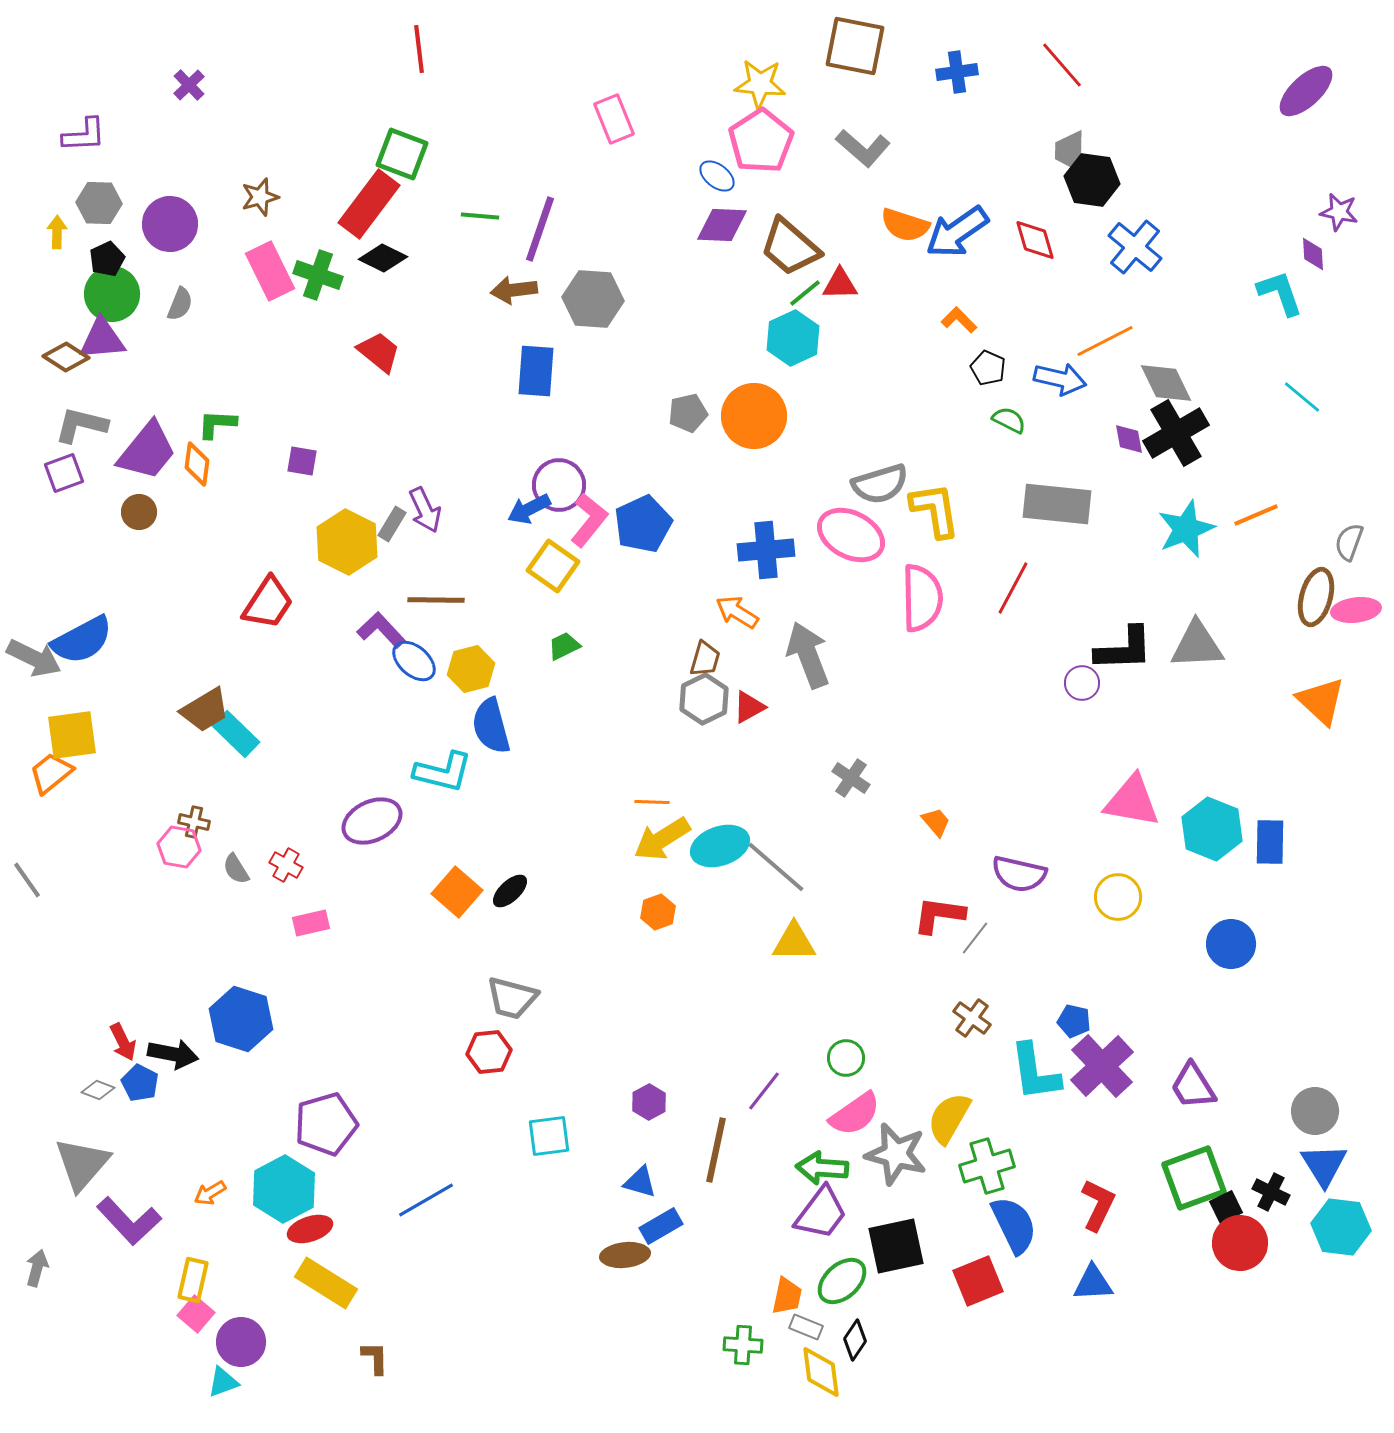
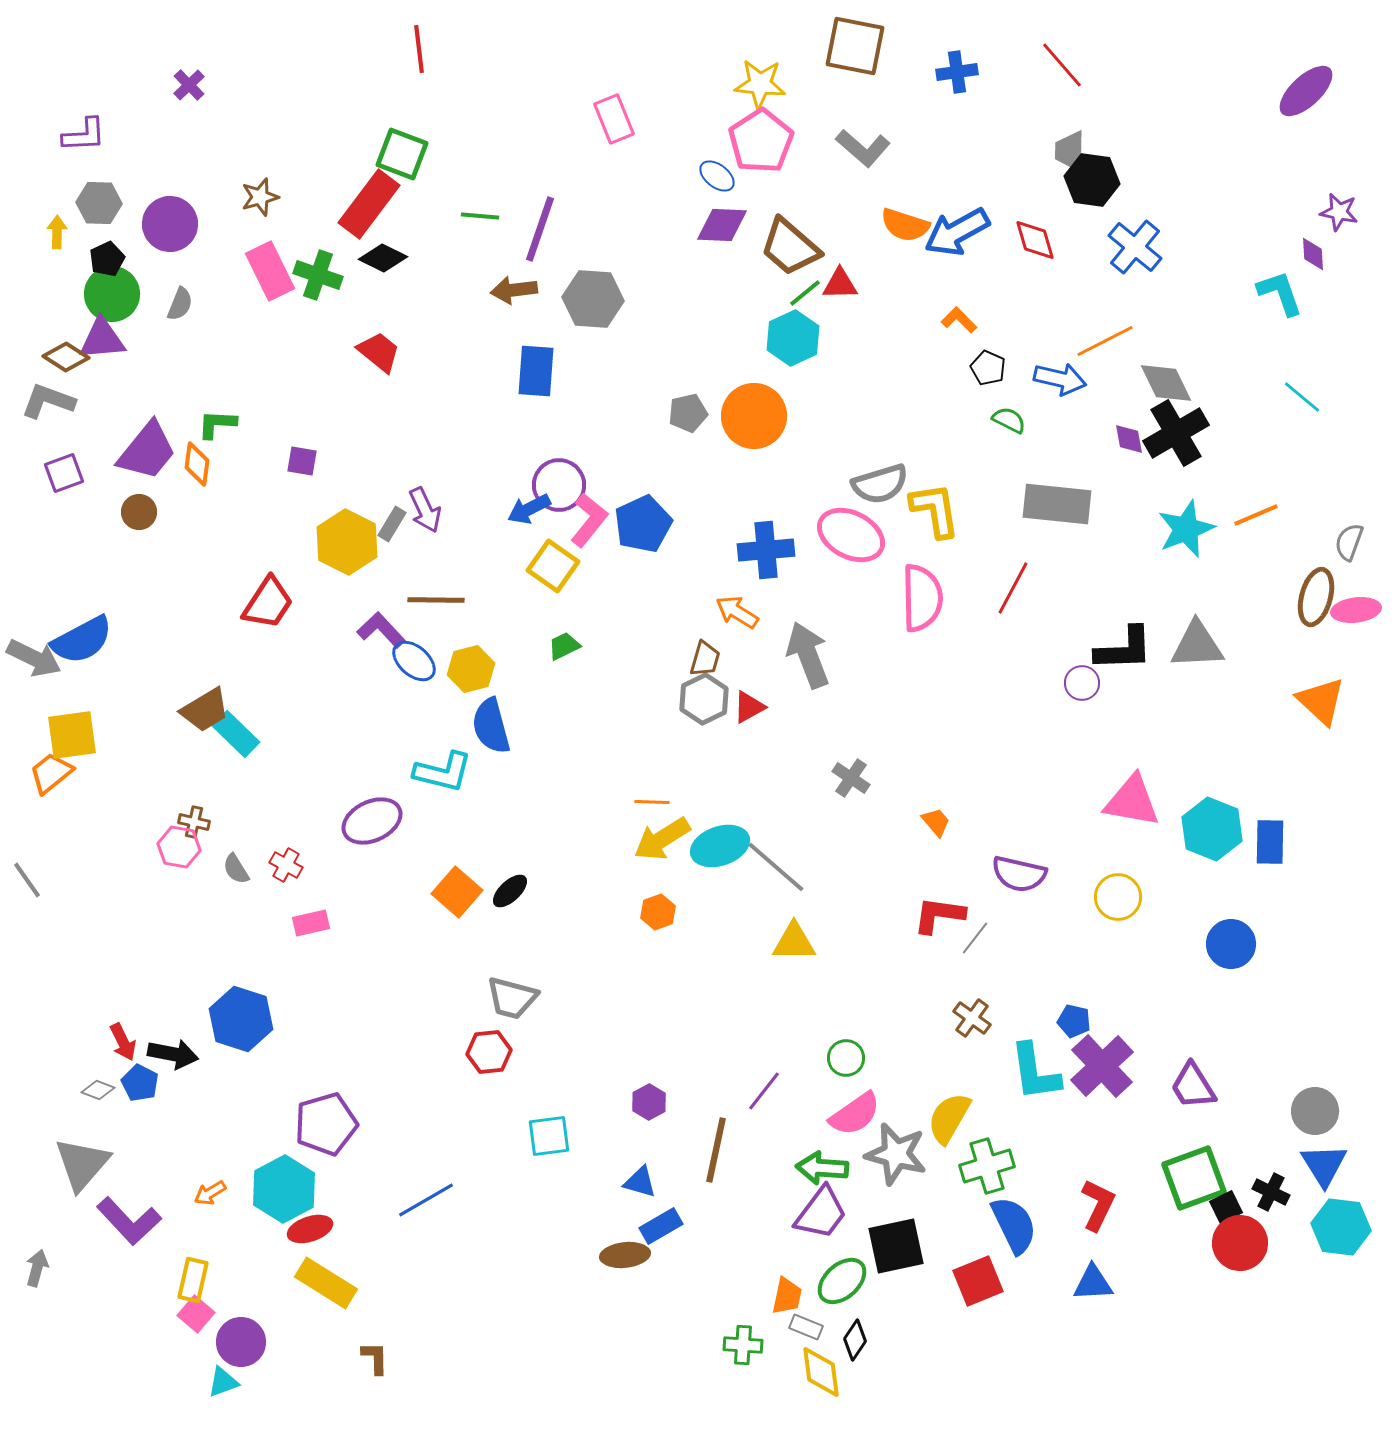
blue arrow at (957, 232): rotated 6 degrees clockwise
gray L-shape at (81, 425): moved 33 px left, 24 px up; rotated 6 degrees clockwise
